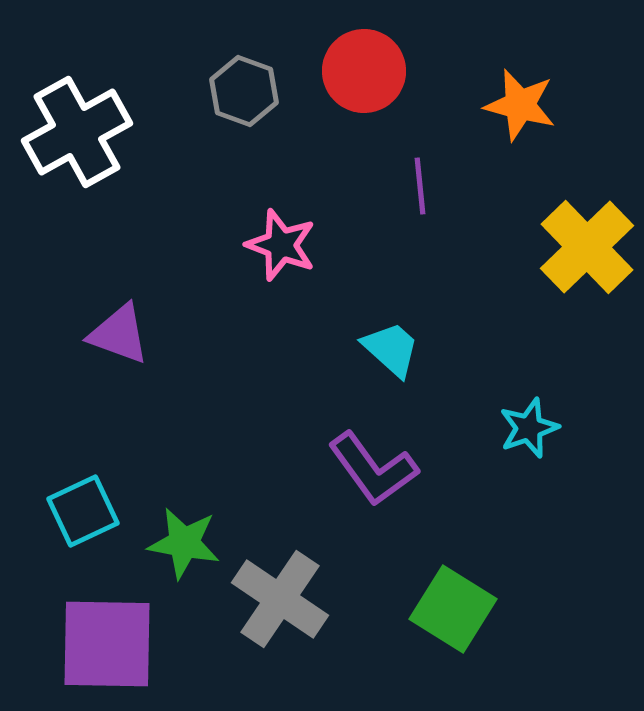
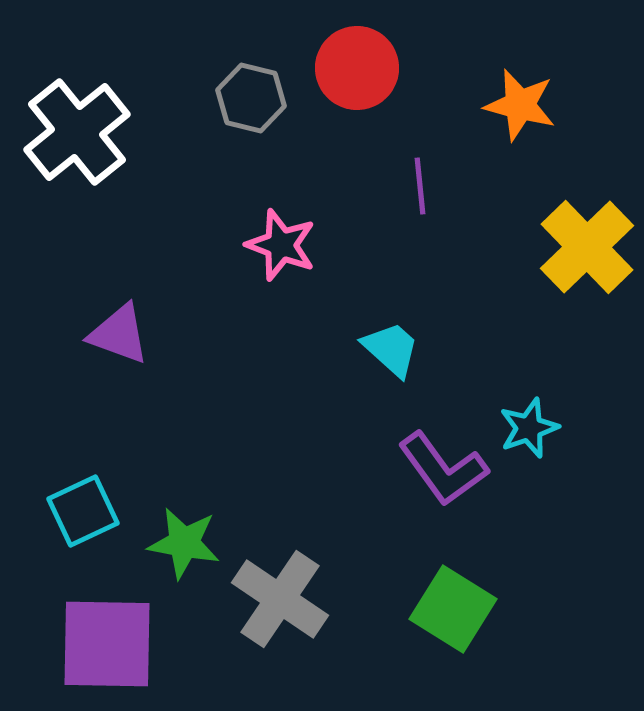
red circle: moved 7 px left, 3 px up
gray hexagon: moved 7 px right, 7 px down; rotated 6 degrees counterclockwise
white cross: rotated 10 degrees counterclockwise
purple L-shape: moved 70 px right
